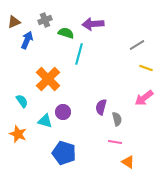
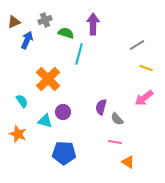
purple arrow: rotated 95 degrees clockwise
gray semicircle: rotated 152 degrees clockwise
blue pentagon: rotated 15 degrees counterclockwise
